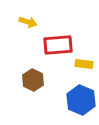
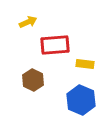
yellow arrow: rotated 42 degrees counterclockwise
red rectangle: moved 3 px left
yellow rectangle: moved 1 px right
